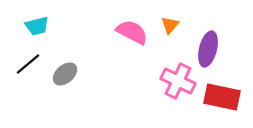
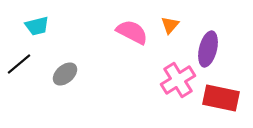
black line: moved 9 px left
pink cross: moved 1 px up; rotated 32 degrees clockwise
red rectangle: moved 1 px left, 1 px down
